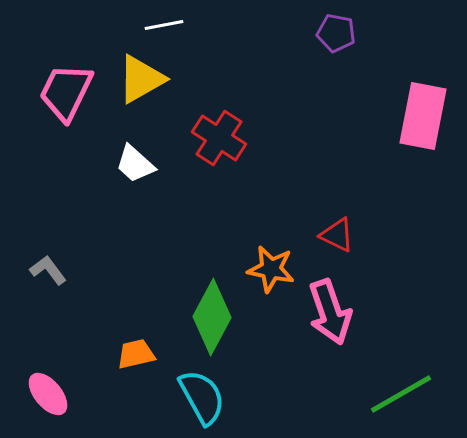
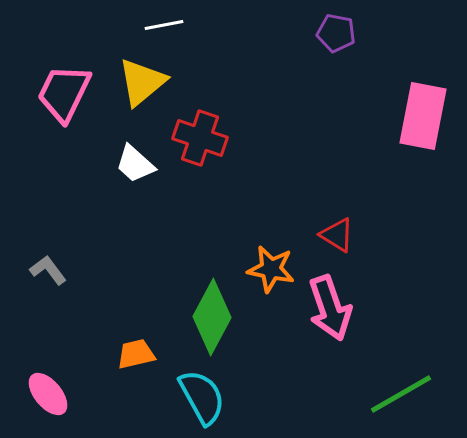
yellow triangle: moved 1 px right, 3 px down; rotated 10 degrees counterclockwise
pink trapezoid: moved 2 px left, 1 px down
red cross: moved 19 px left; rotated 14 degrees counterclockwise
red triangle: rotated 6 degrees clockwise
pink arrow: moved 4 px up
